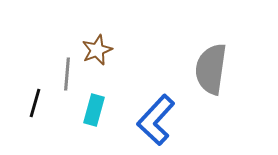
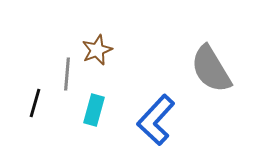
gray semicircle: rotated 39 degrees counterclockwise
